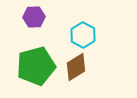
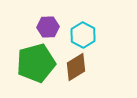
purple hexagon: moved 14 px right, 10 px down
green pentagon: moved 3 px up
